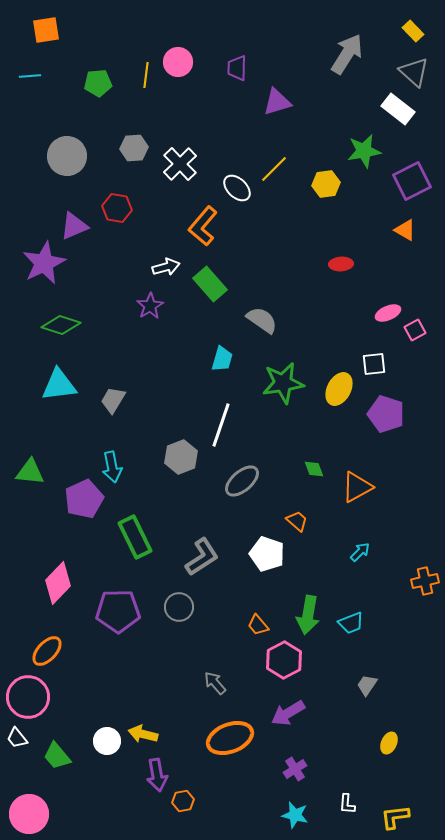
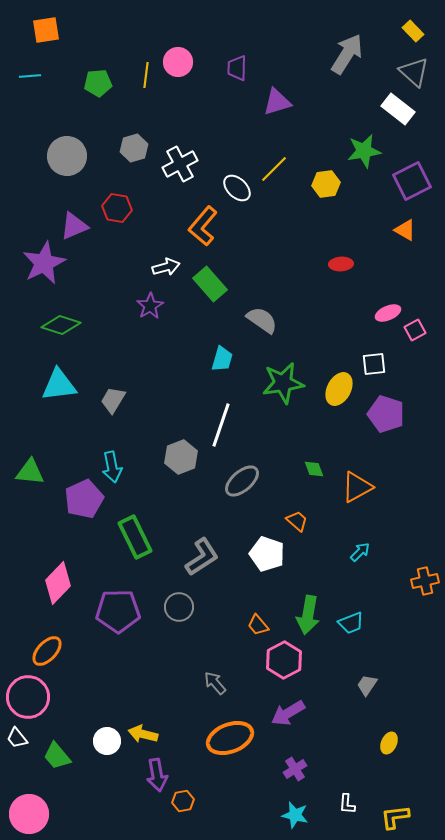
gray hexagon at (134, 148): rotated 12 degrees counterclockwise
white cross at (180, 164): rotated 16 degrees clockwise
